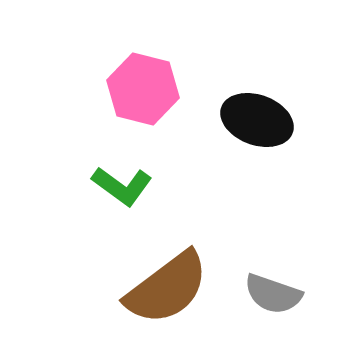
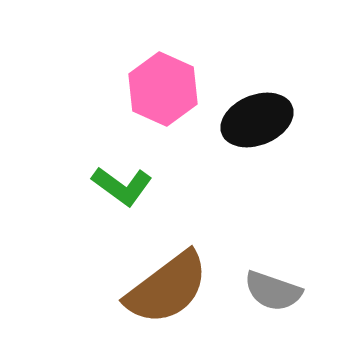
pink hexagon: moved 20 px right; rotated 10 degrees clockwise
black ellipse: rotated 42 degrees counterclockwise
gray semicircle: moved 3 px up
